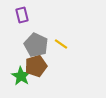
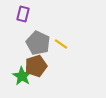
purple rectangle: moved 1 px right, 1 px up; rotated 28 degrees clockwise
gray pentagon: moved 2 px right, 2 px up
green star: moved 1 px right
